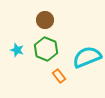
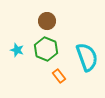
brown circle: moved 2 px right, 1 px down
cyan semicircle: rotated 92 degrees clockwise
